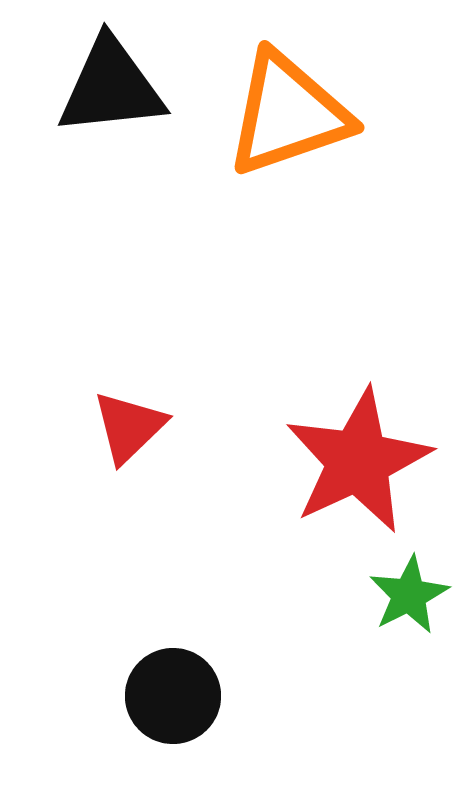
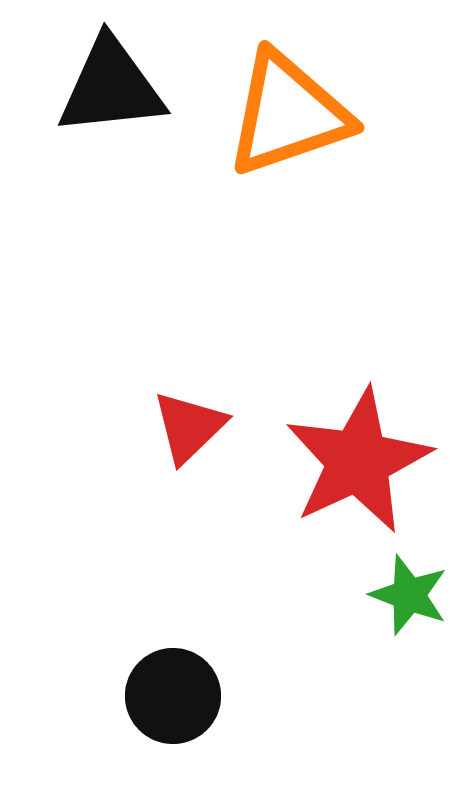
red triangle: moved 60 px right
green star: rotated 24 degrees counterclockwise
